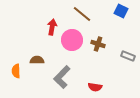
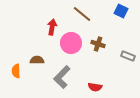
pink circle: moved 1 px left, 3 px down
